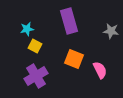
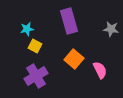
gray star: moved 2 px up
orange square: rotated 18 degrees clockwise
